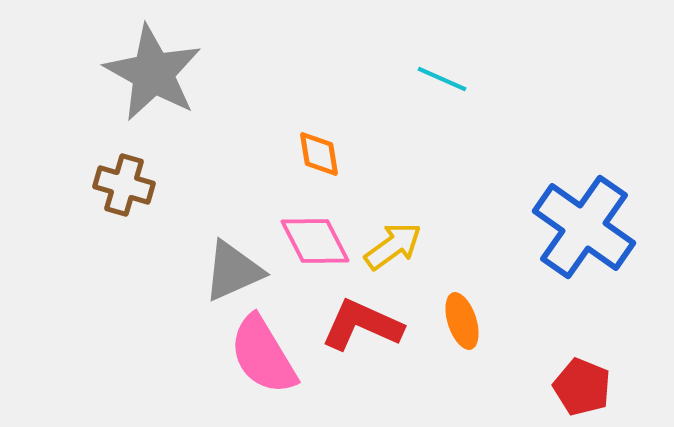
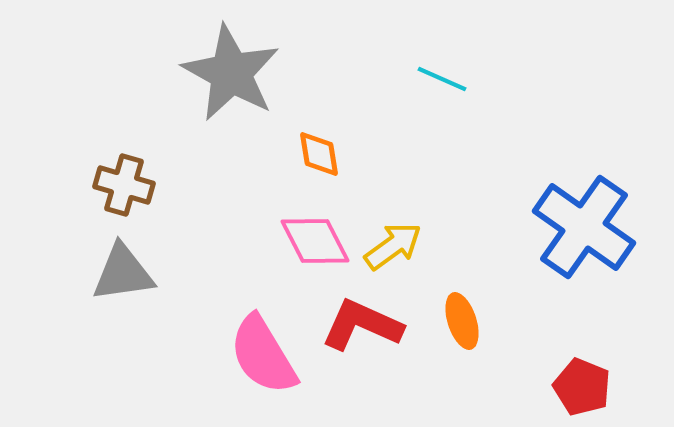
gray star: moved 78 px right
gray triangle: moved 110 px left, 2 px down; rotated 16 degrees clockwise
